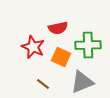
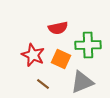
red star: moved 8 px down
orange square: moved 2 px down
